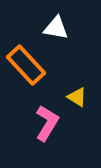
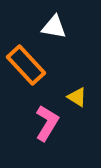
white triangle: moved 2 px left, 1 px up
